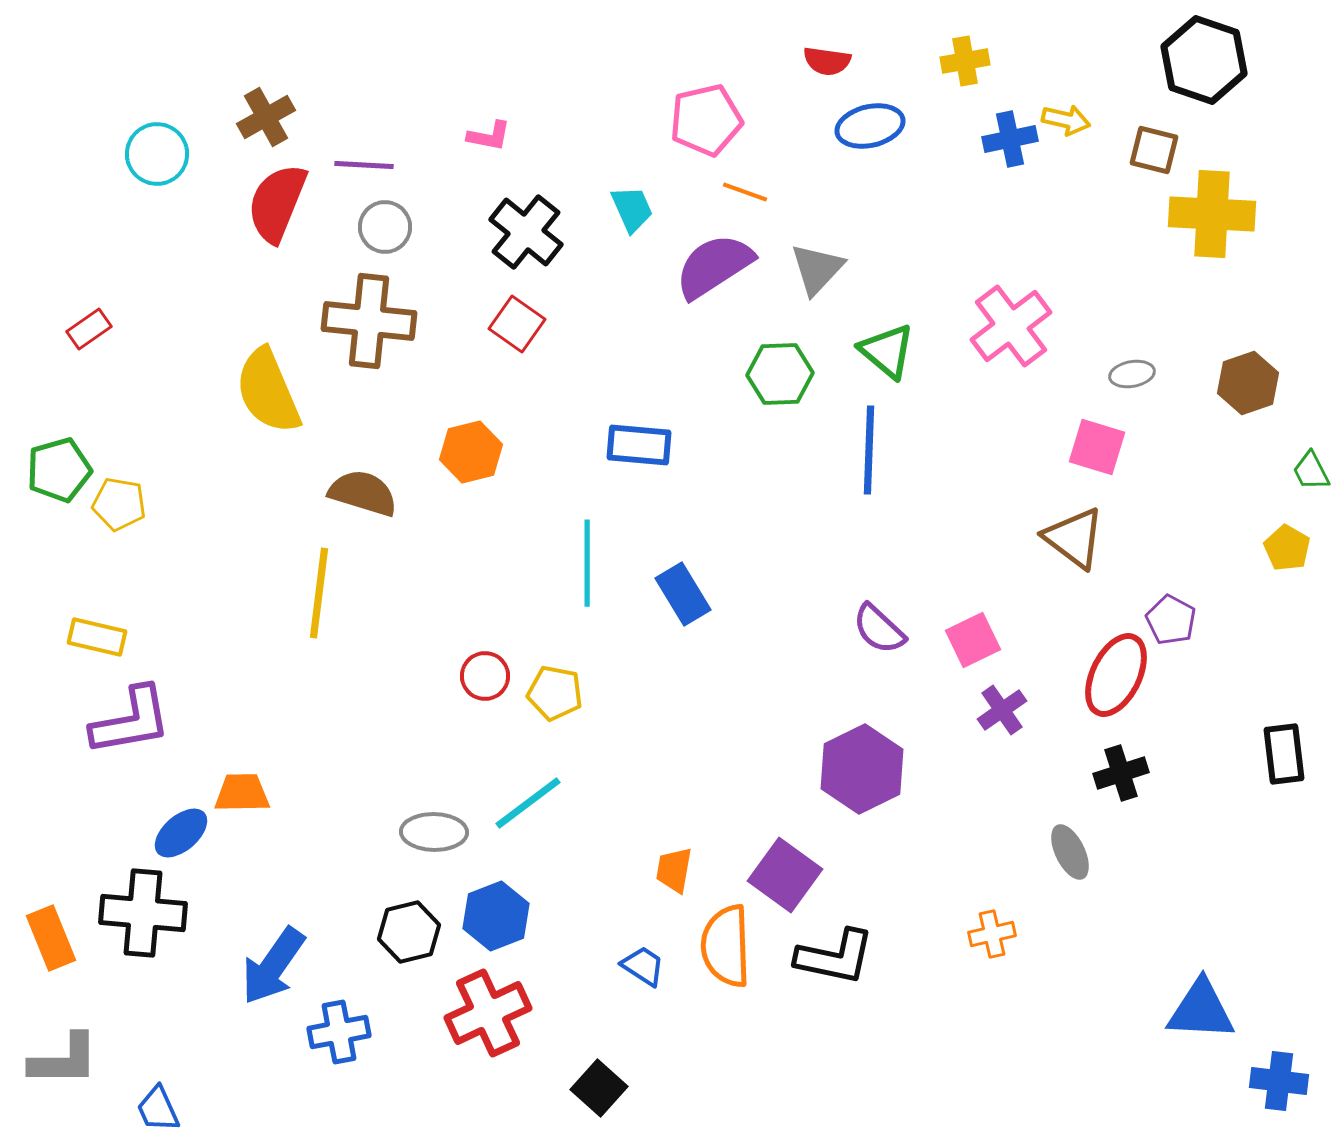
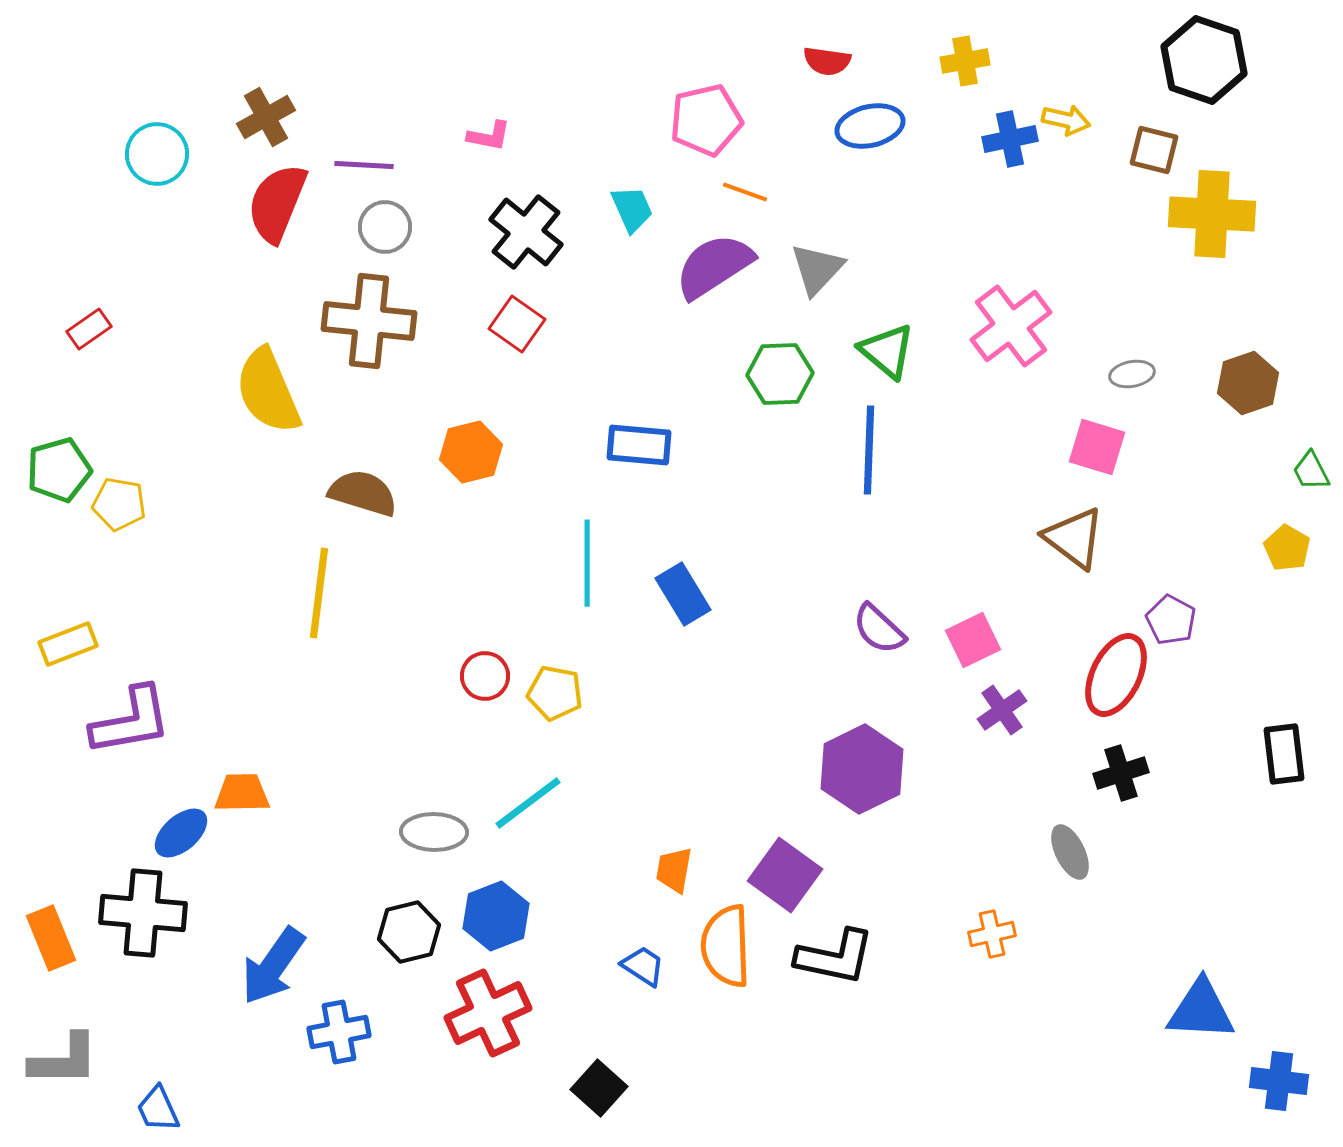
yellow rectangle at (97, 637): moved 29 px left, 7 px down; rotated 34 degrees counterclockwise
